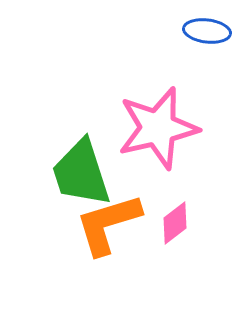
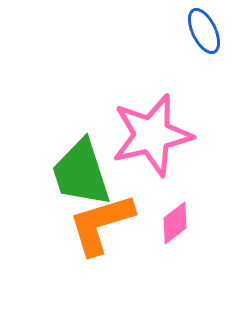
blue ellipse: moved 3 px left; rotated 57 degrees clockwise
pink star: moved 6 px left, 7 px down
orange L-shape: moved 7 px left
